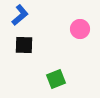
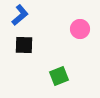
green square: moved 3 px right, 3 px up
